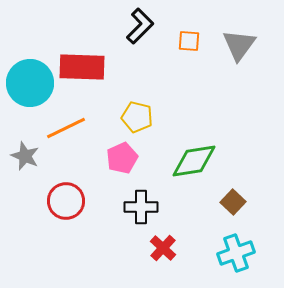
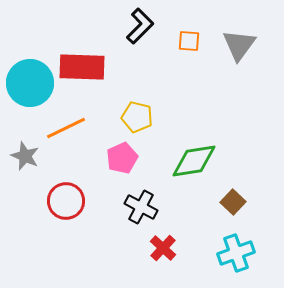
black cross: rotated 28 degrees clockwise
